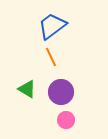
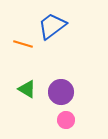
orange line: moved 28 px left, 13 px up; rotated 48 degrees counterclockwise
